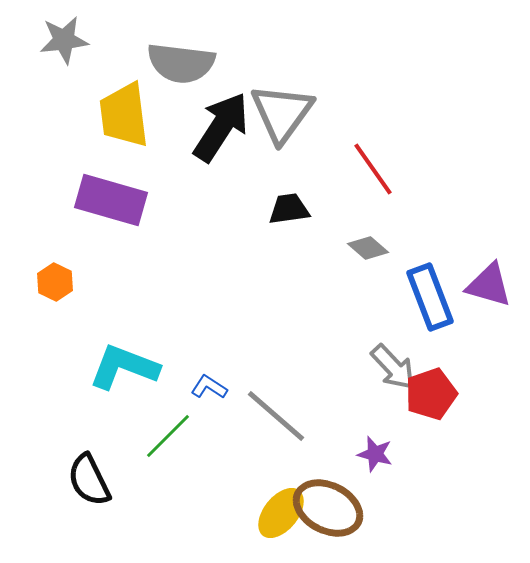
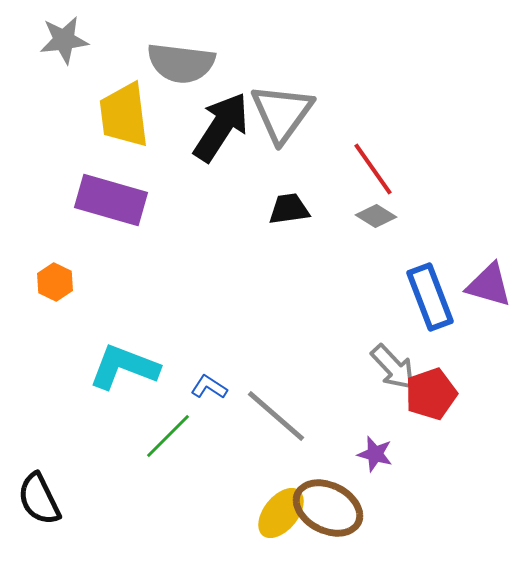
gray diamond: moved 8 px right, 32 px up; rotated 9 degrees counterclockwise
black semicircle: moved 50 px left, 19 px down
